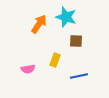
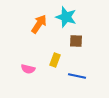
pink semicircle: rotated 24 degrees clockwise
blue line: moved 2 px left; rotated 24 degrees clockwise
